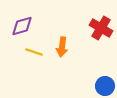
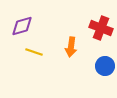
red cross: rotated 10 degrees counterclockwise
orange arrow: moved 9 px right
blue circle: moved 20 px up
